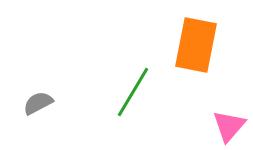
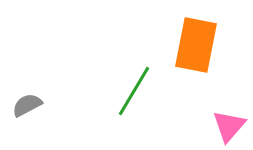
green line: moved 1 px right, 1 px up
gray semicircle: moved 11 px left, 2 px down
